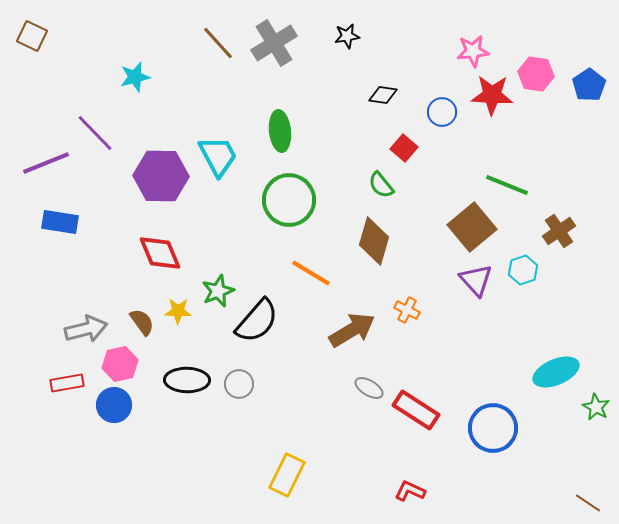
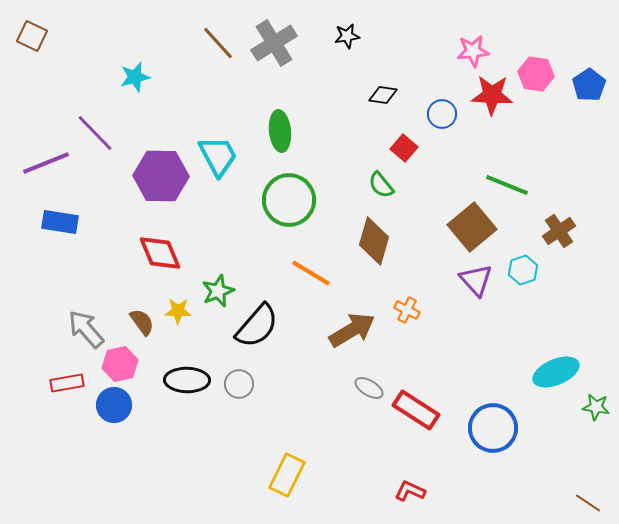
blue circle at (442, 112): moved 2 px down
black semicircle at (257, 321): moved 5 px down
gray arrow at (86, 329): rotated 117 degrees counterclockwise
green star at (596, 407): rotated 20 degrees counterclockwise
